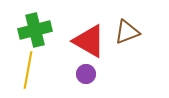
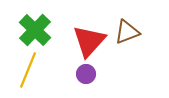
green cross: rotated 32 degrees counterclockwise
red triangle: rotated 42 degrees clockwise
yellow line: rotated 12 degrees clockwise
